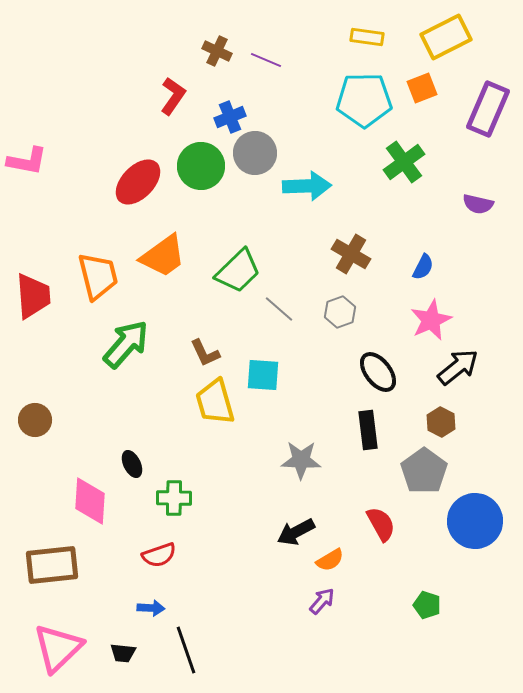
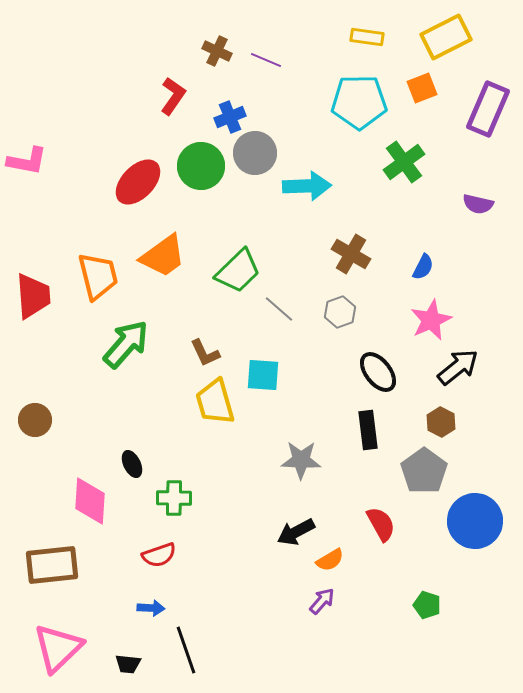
cyan pentagon at (364, 100): moved 5 px left, 2 px down
black trapezoid at (123, 653): moved 5 px right, 11 px down
